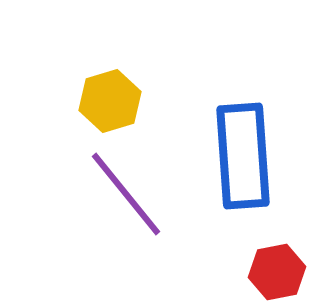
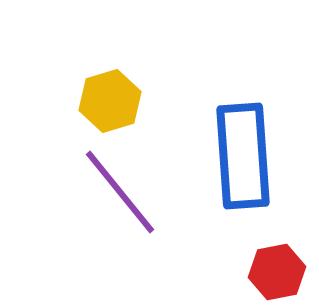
purple line: moved 6 px left, 2 px up
